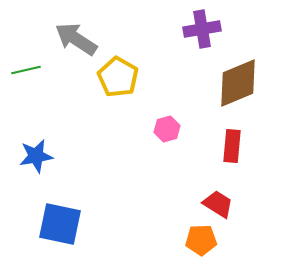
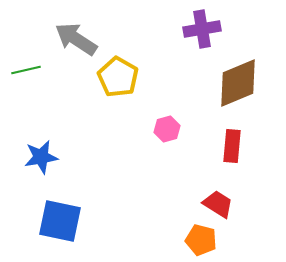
blue star: moved 5 px right, 1 px down
blue square: moved 3 px up
orange pentagon: rotated 16 degrees clockwise
